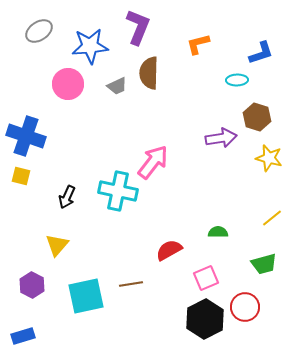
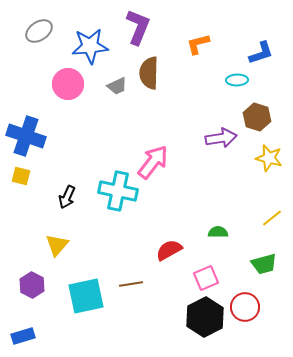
black hexagon: moved 2 px up
